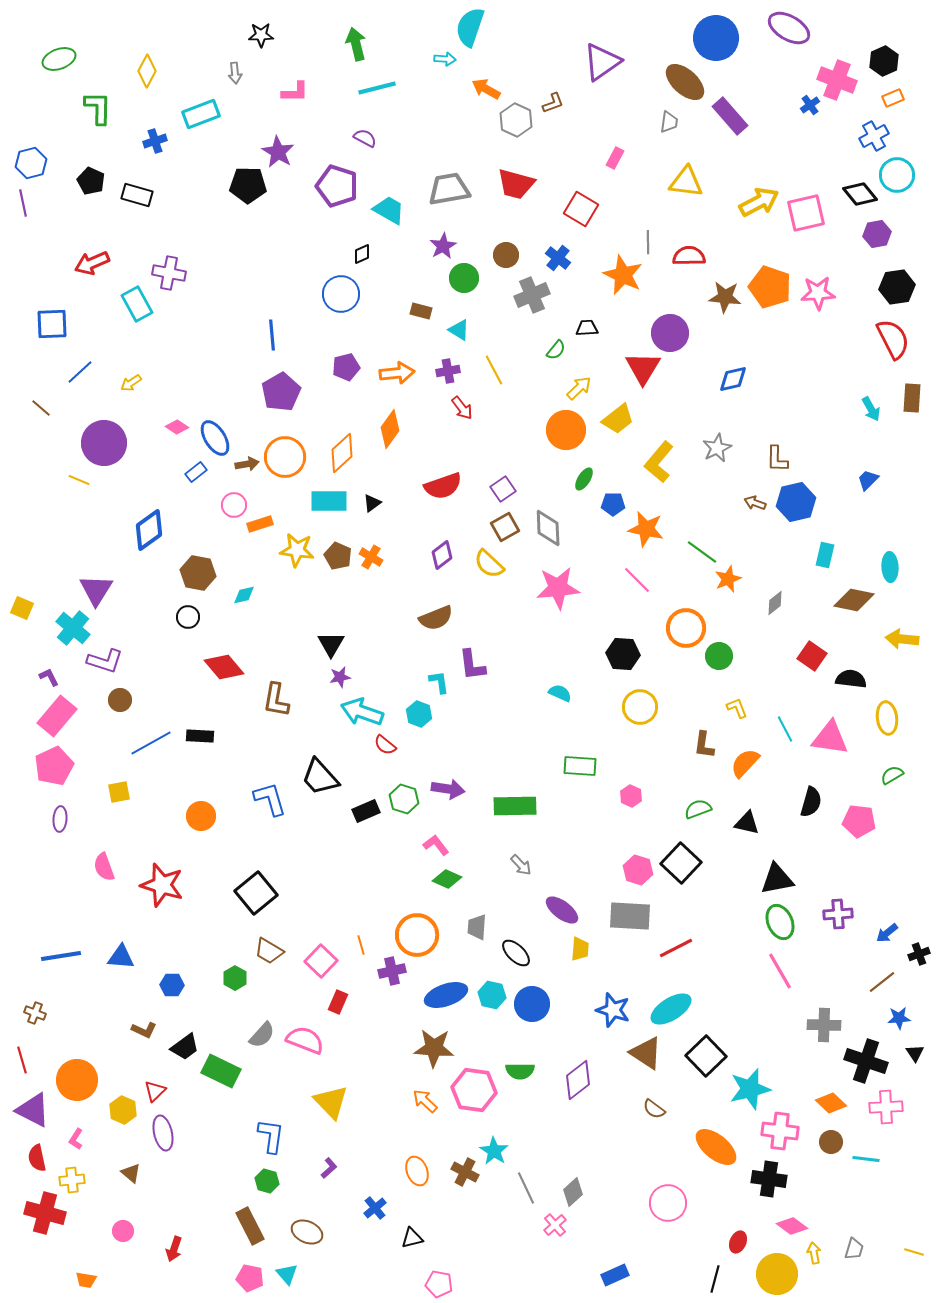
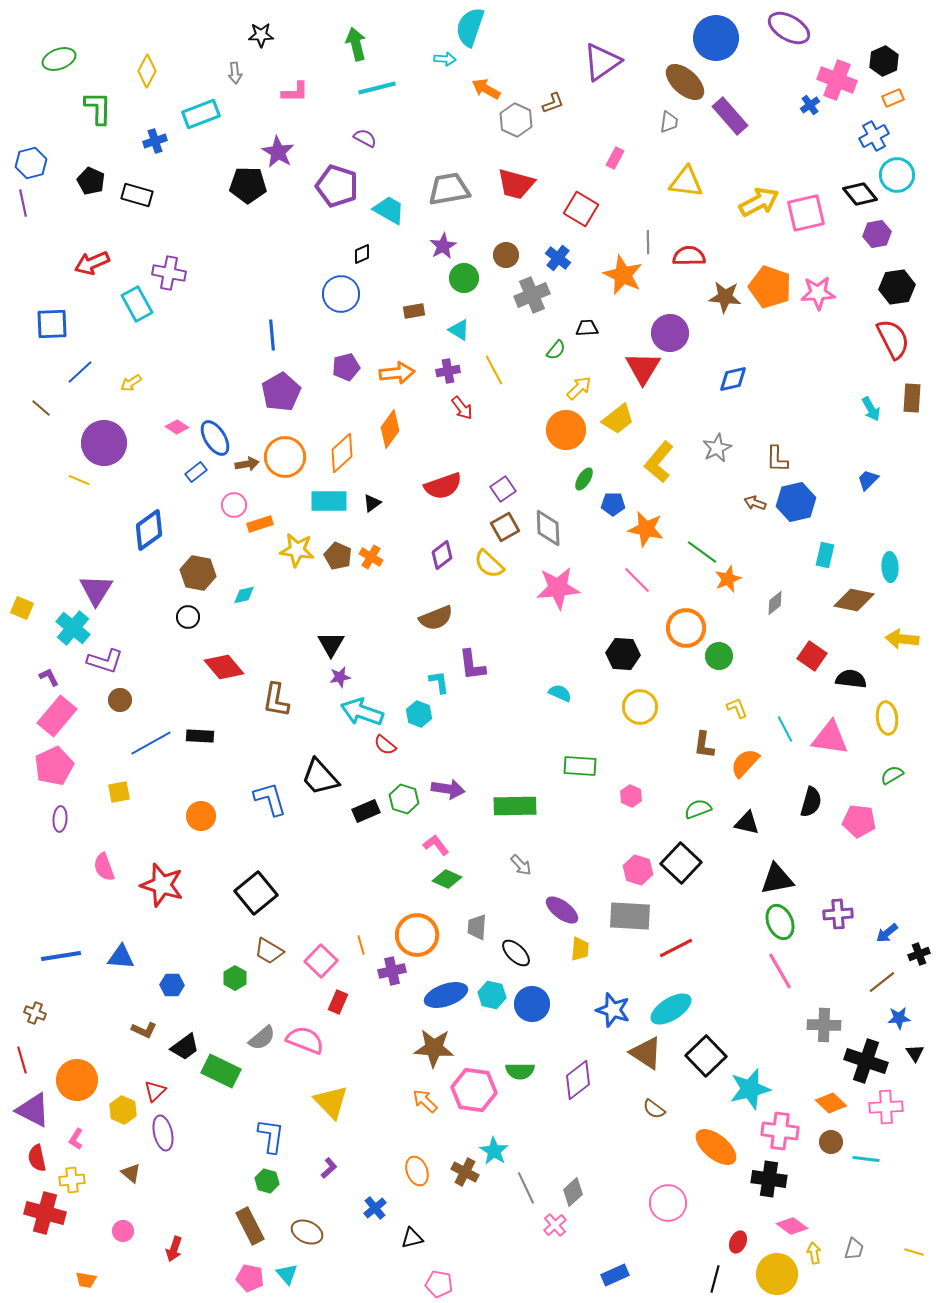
brown rectangle at (421, 311): moved 7 px left; rotated 25 degrees counterclockwise
gray semicircle at (262, 1035): moved 3 px down; rotated 8 degrees clockwise
